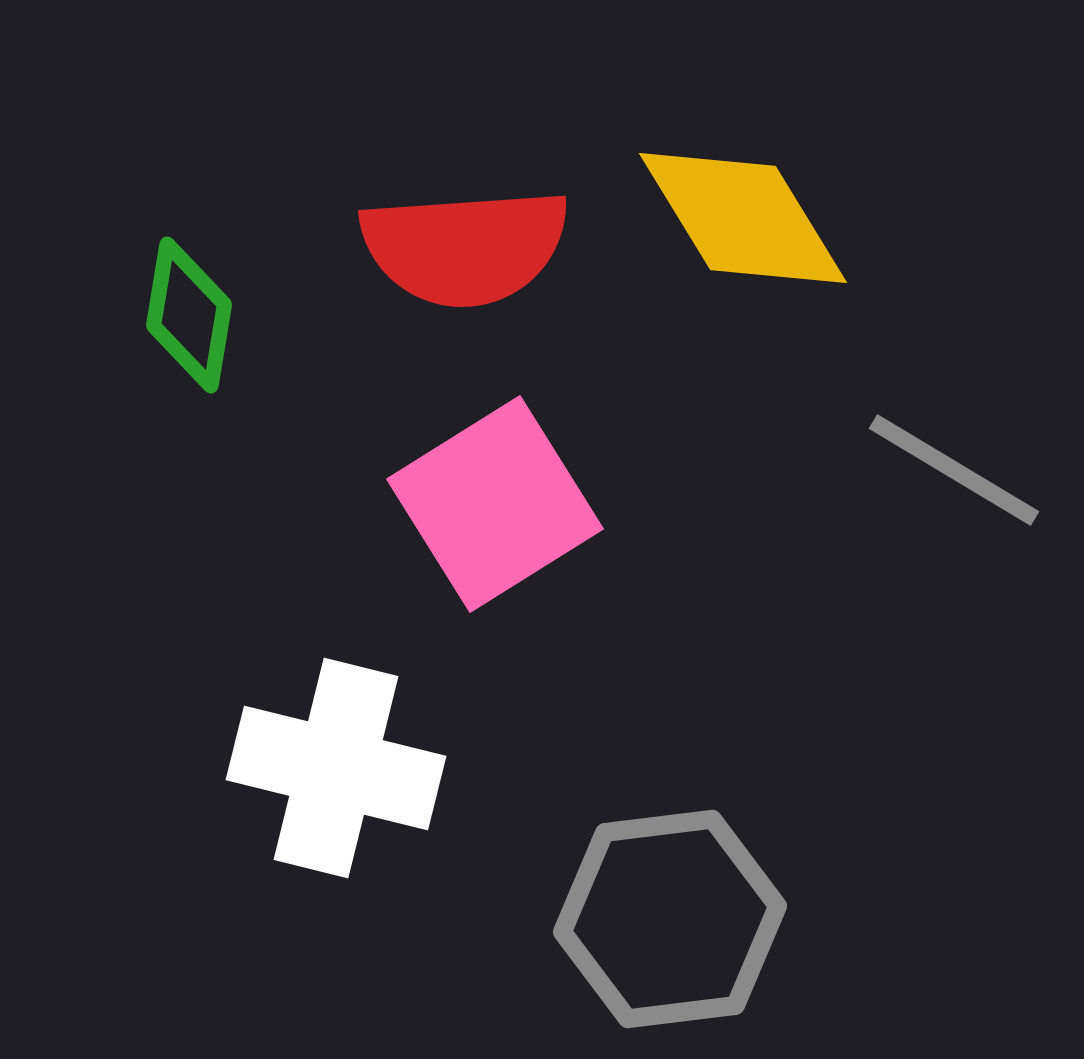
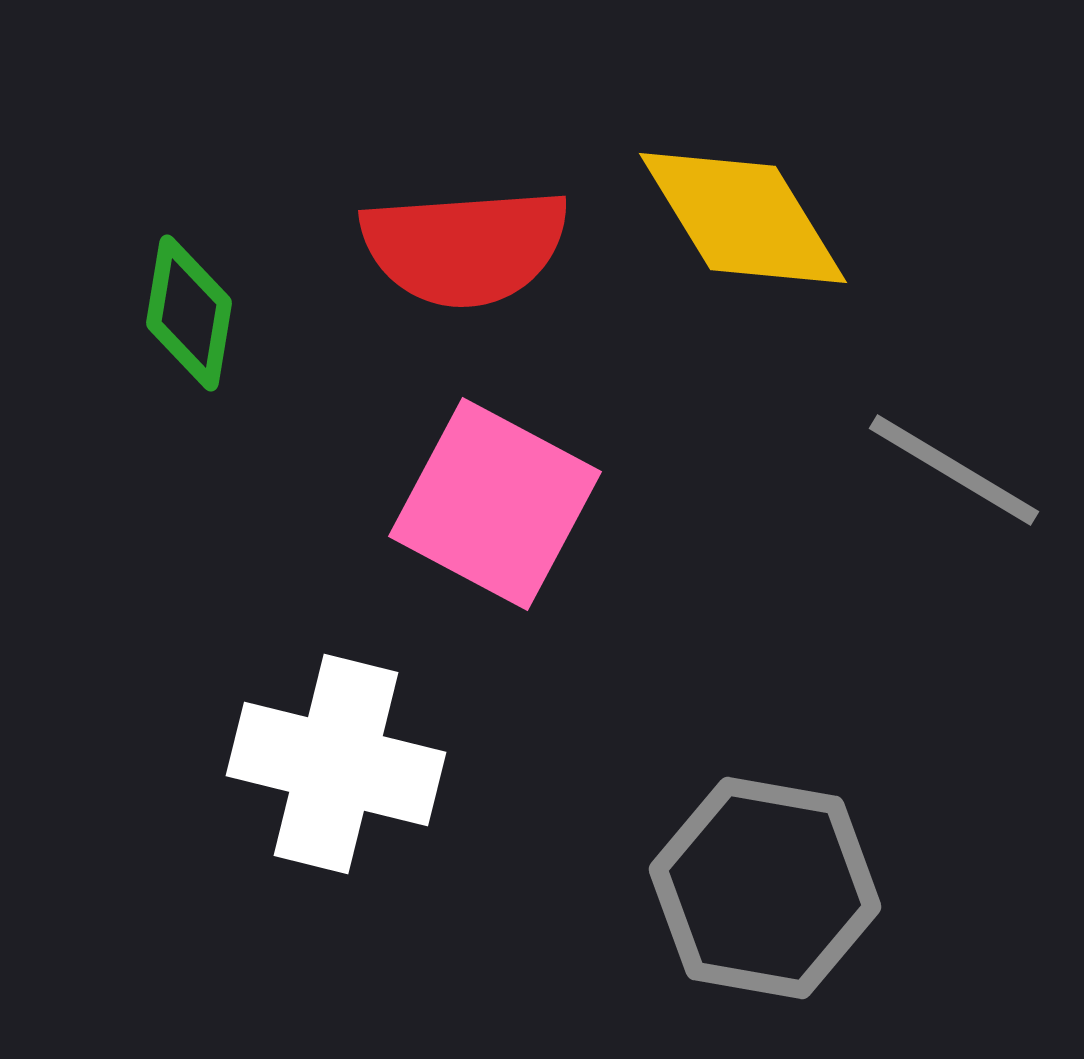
green diamond: moved 2 px up
pink square: rotated 30 degrees counterclockwise
white cross: moved 4 px up
gray hexagon: moved 95 px right, 31 px up; rotated 17 degrees clockwise
